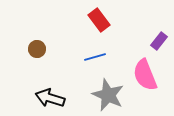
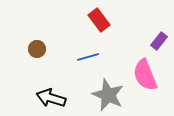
blue line: moved 7 px left
black arrow: moved 1 px right
